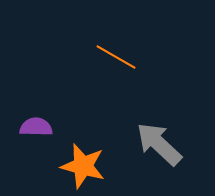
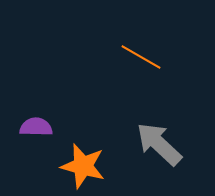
orange line: moved 25 px right
